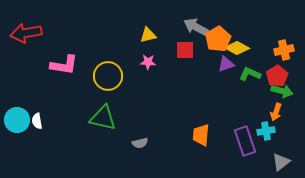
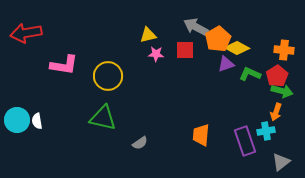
orange cross: rotated 18 degrees clockwise
pink star: moved 8 px right, 8 px up
gray semicircle: rotated 21 degrees counterclockwise
